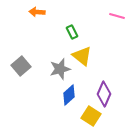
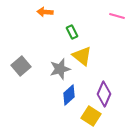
orange arrow: moved 8 px right
